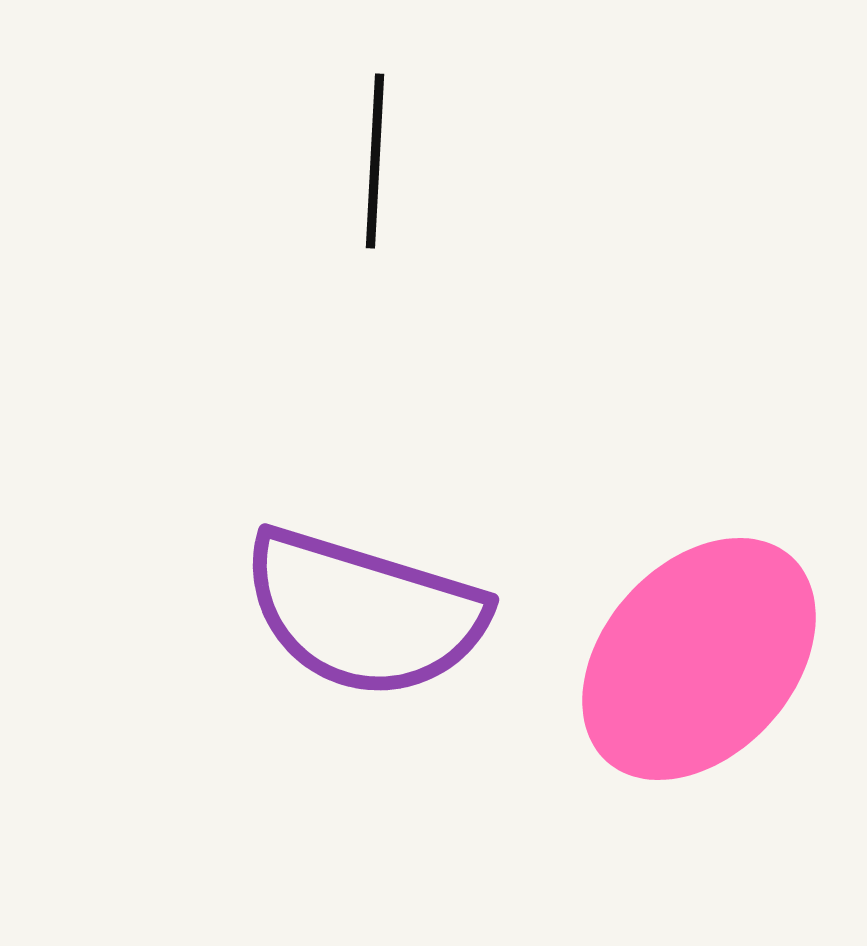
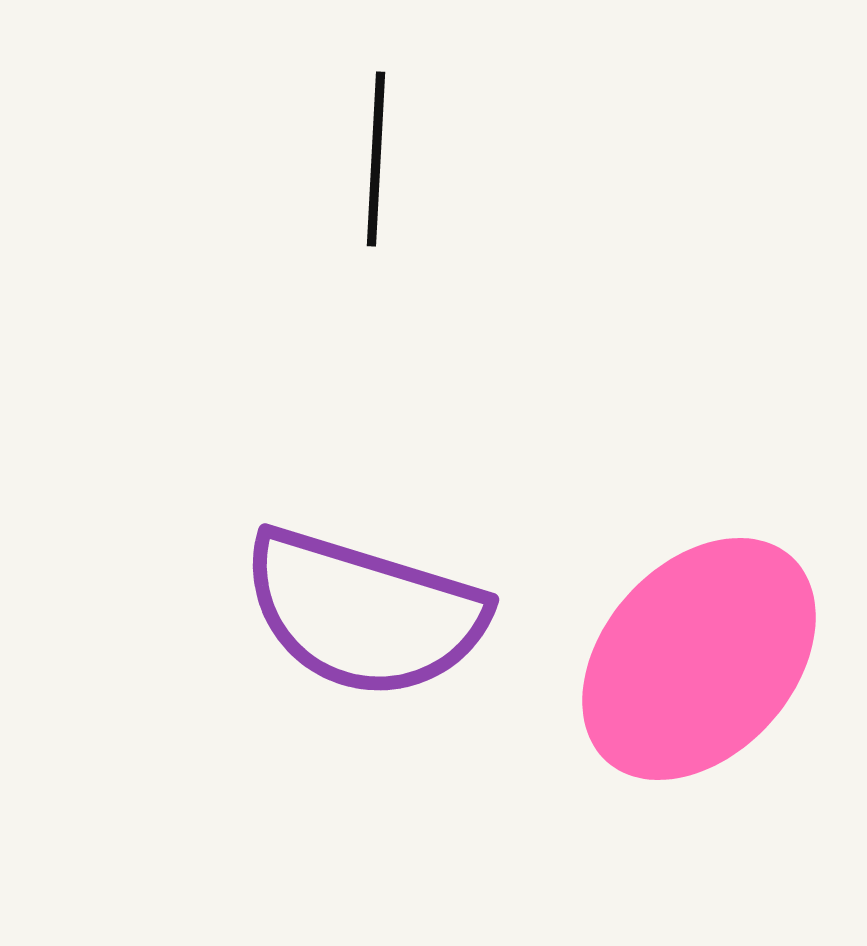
black line: moved 1 px right, 2 px up
